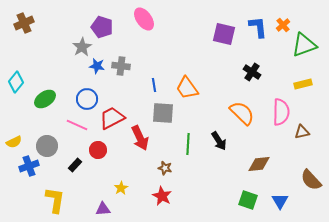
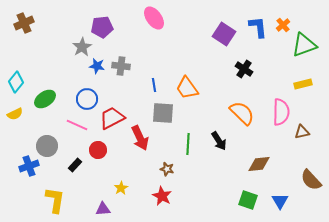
pink ellipse: moved 10 px right, 1 px up
purple pentagon: rotated 25 degrees counterclockwise
purple square: rotated 20 degrees clockwise
black cross: moved 8 px left, 3 px up
yellow semicircle: moved 1 px right, 28 px up
brown star: moved 2 px right, 1 px down
